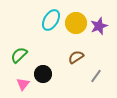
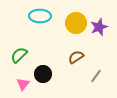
cyan ellipse: moved 11 px left, 4 px up; rotated 60 degrees clockwise
purple star: moved 1 px down
